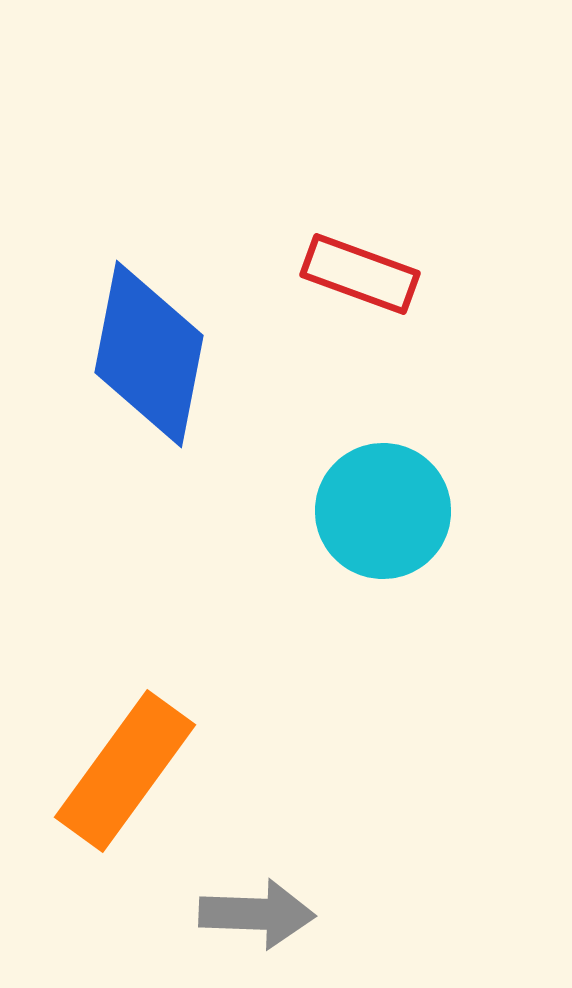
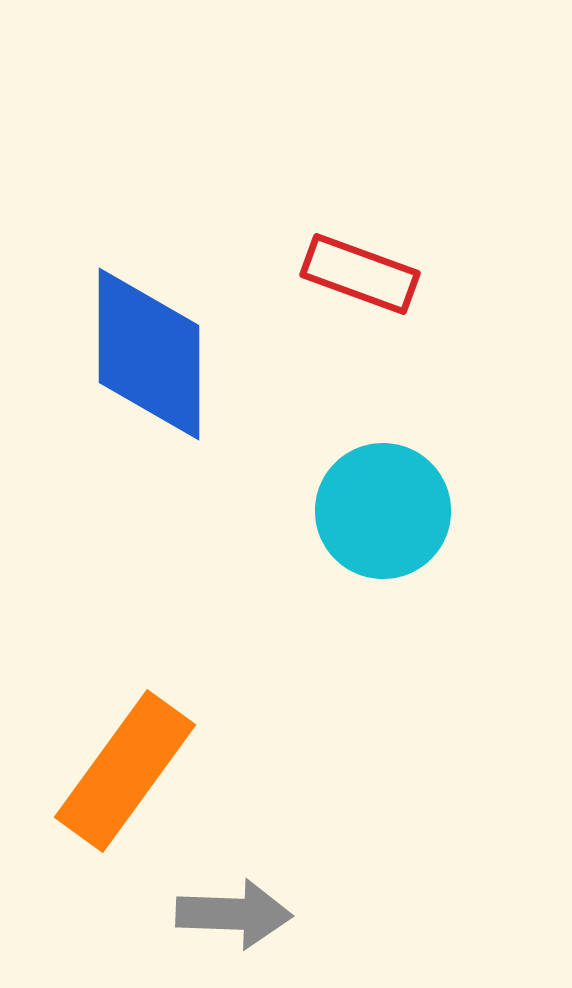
blue diamond: rotated 11 degrees counterclockwise
gray arrow: moved 23 px left
